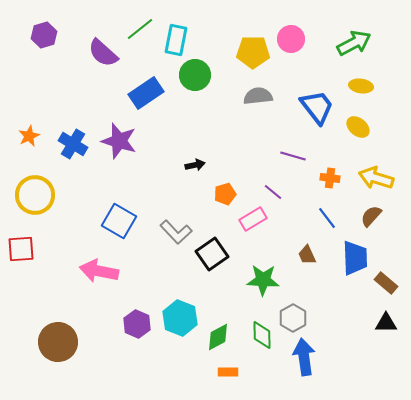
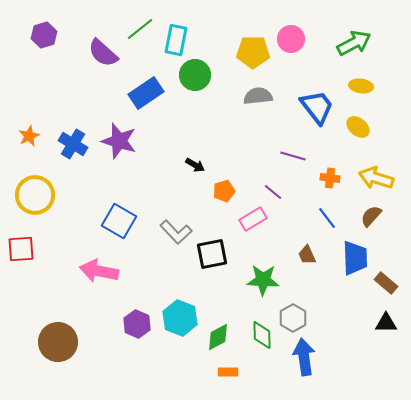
black arrow at (195, 165): rotated 42 degrees clockwise
orange pentagon at (225, 194): moved 1 px left, 3 px up
black square at (212, 254): rotated 24 degrees clockwise
